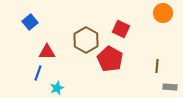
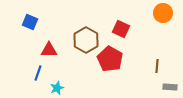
blue square: rotated 28 degrees counterclockwise
red triangle: moved 2 px right, 2 px up
